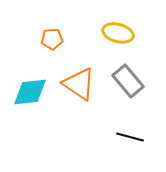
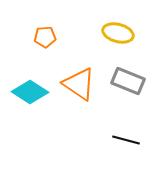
orange pentagon: moved 7 px left, 2 px up
gray rectangle: rotated 28 degrees counterclockwise
cyan diamond: rotated 39 degrees clockwise
black line: moved 4 px left, 3 px down
